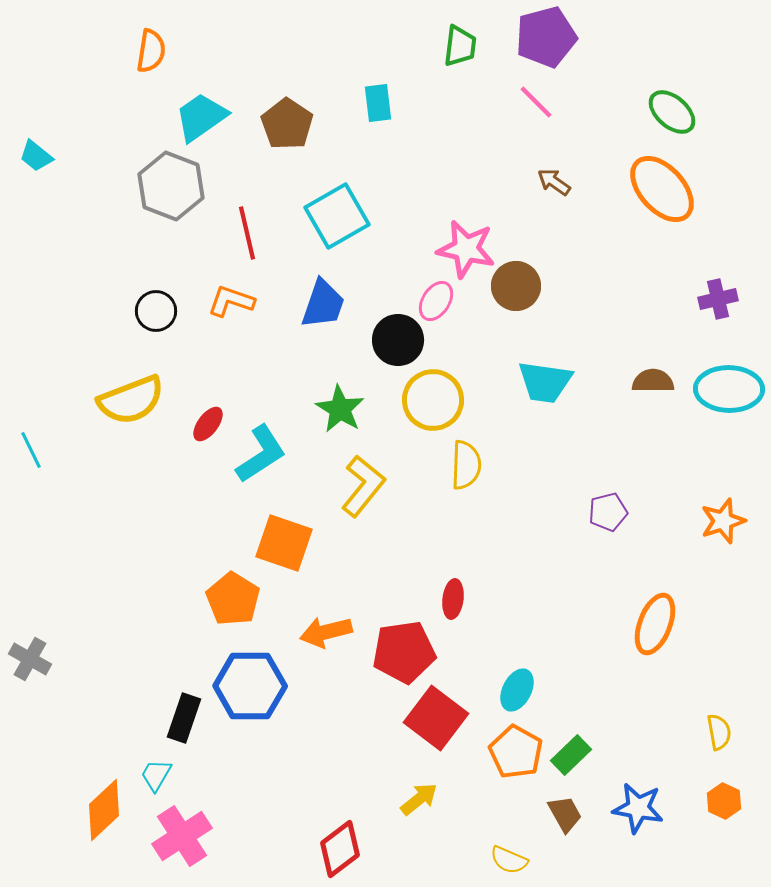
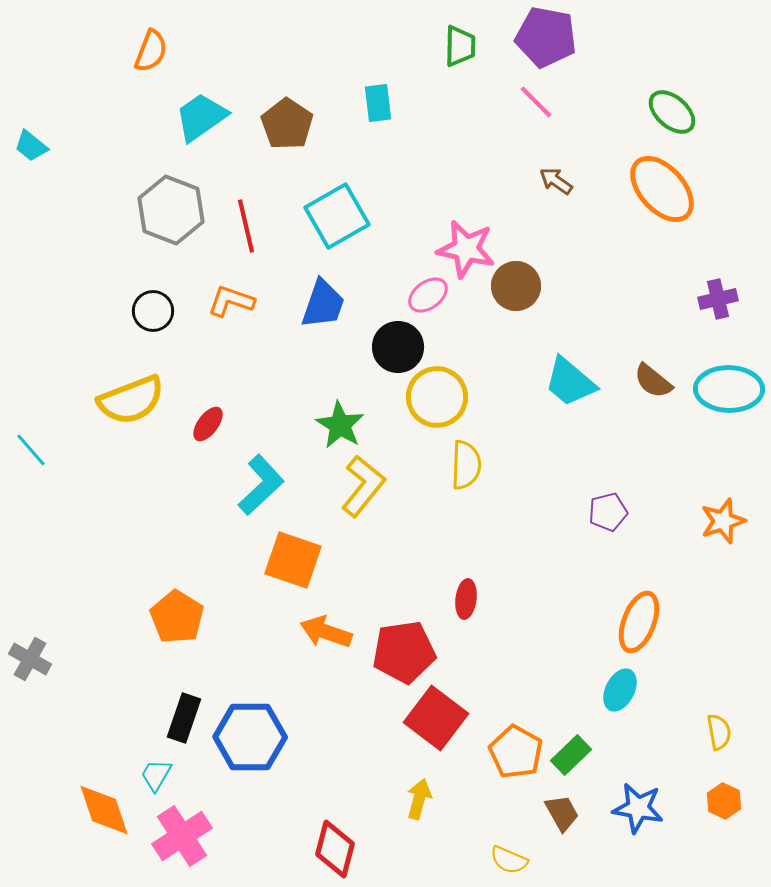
purple pentagon at (546, 37): rotated 26 degrees clockwise
green trapezoid at (460, 46): rotated 6 degrees counterclockwise
orange semicircle at (151, 51): rotated 12 degrees clockwise
cyan trapezoid at (36, 156): moved 5 px left, 10 px up
brown arrow at (554, 182): moved 2 px right, 1 px up
gray hexagon at (171, 186): moved 24 px down
red line at (247, 233): moved 1 px left, 7 px up
pink ellipse at (436, 301): moved 8 px left, 6 px up; rotated 21 degrees clockwise
black circle at (156, 311): moved 3 px left
black circle at (398, 340): moved 7 px down
brown semicircle at (653, 381): rotated 141 degrees counterclockwise
cyan trapezoid at (545, 382): moved 25 px right; rotated 32 degrees clockwise
yellow circle at (433, 400): moved 4 px right, 3 px up
green star at (340, 409): moved 16 px down
cyan line at (31, 450): rotated 15 degrees counterclockwise
cyan L-shape at (261, 454): moved 31 px down; rotated 10 degrees counterclockwise
orange square at (284, 543): moved 9 px right, 17 px down
orange pentagon at (233, 599): moved 56 px left, 18 px down
red ellipse at (453, 599): moved 13 px right
orange ellipse at (655, 624): moved 16 px left, 2 px up
orange arrow at (326, 632): rotated 33 degrees clockwise
blue hexagon at (250, 686): moved 51 px down
cyan ellipse at (517, 690): moved 103 px right
yellow arrow at (419, 799): rotated 36 degrees counterclockwise
orange diamond at (104, 810): rotated 66 degrees counterclockwise
brown trapezoid at (565, 814): moved 3 px left, 1 px up
red diamond at (340, 849): moved 5 px left; rotated 38 degrees counterclockwise
